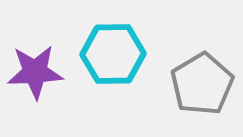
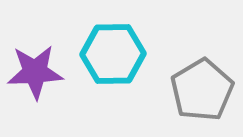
gray pentagon: moved 6 px down
